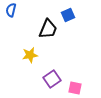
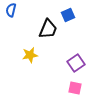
purple square: moved 24 px right, 16 px up
